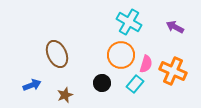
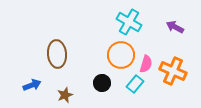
brown ellipse: rotated 20 degrees clockwise
